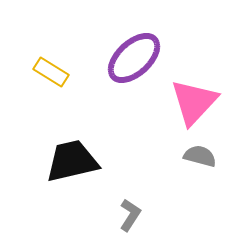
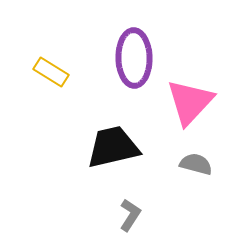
purple ellipse: rotated 48 degrees counterclockwise
pink triangle: moved 4 px left
gray semicircle: moved 4 px left, 8 px down
black trapezoid: moved 41 px right, 14 px up
